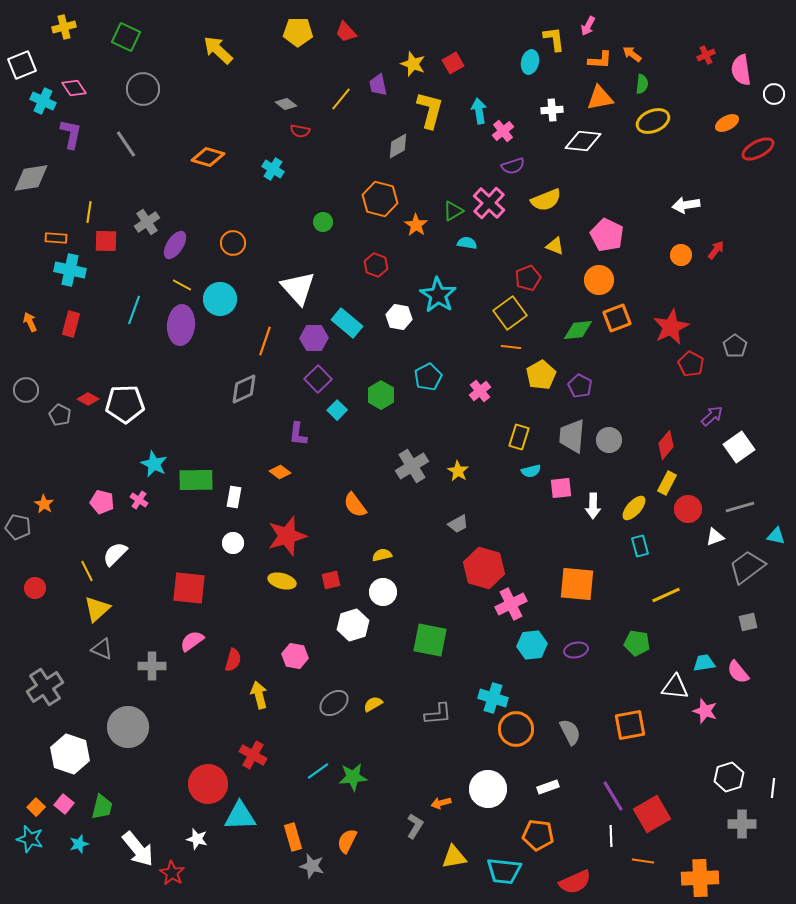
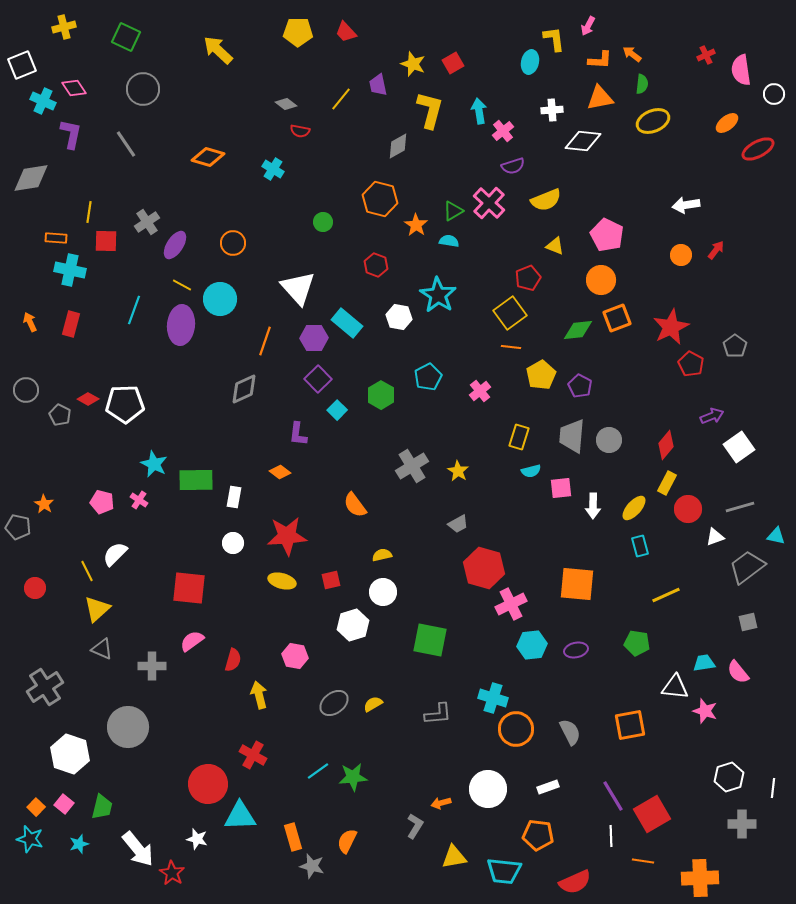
orange ellipse at (727, 123): rotated 10 degrees counterclockwise
cyan semicircle at (467, 243): moved 18 px left, 2 px up
orange circle at (599, 280): moved 2 px right
purple arrow at (712, 416): rotated 20 degrees clockwise
red star at (287, 536): rotated 12 degrees clockwise
